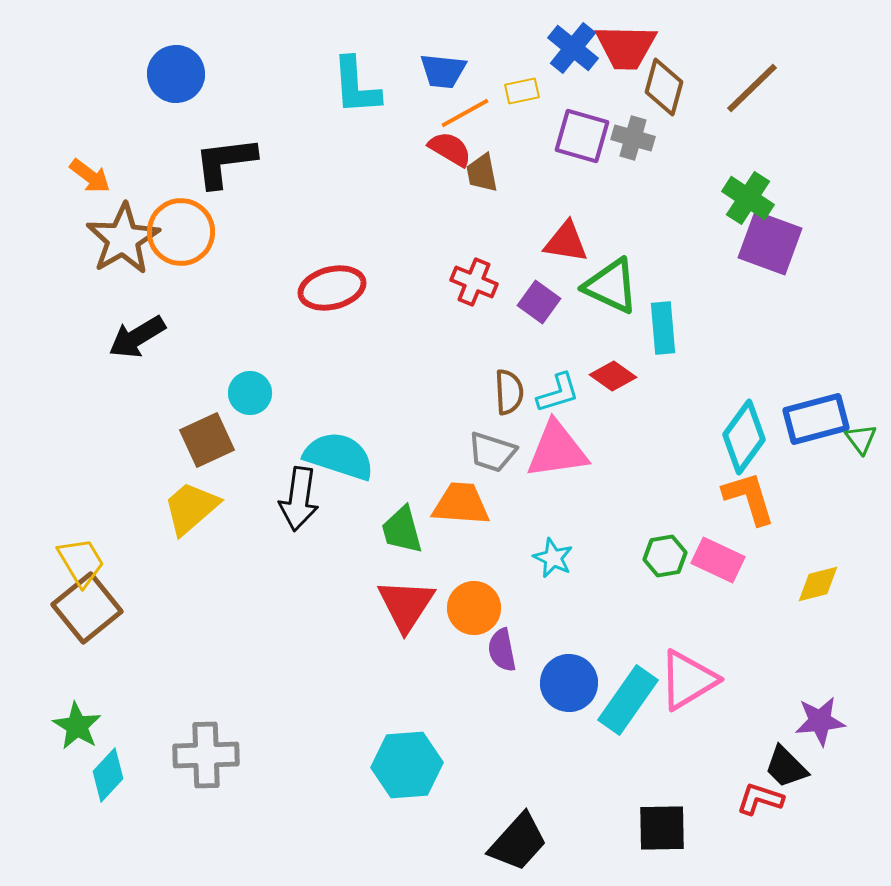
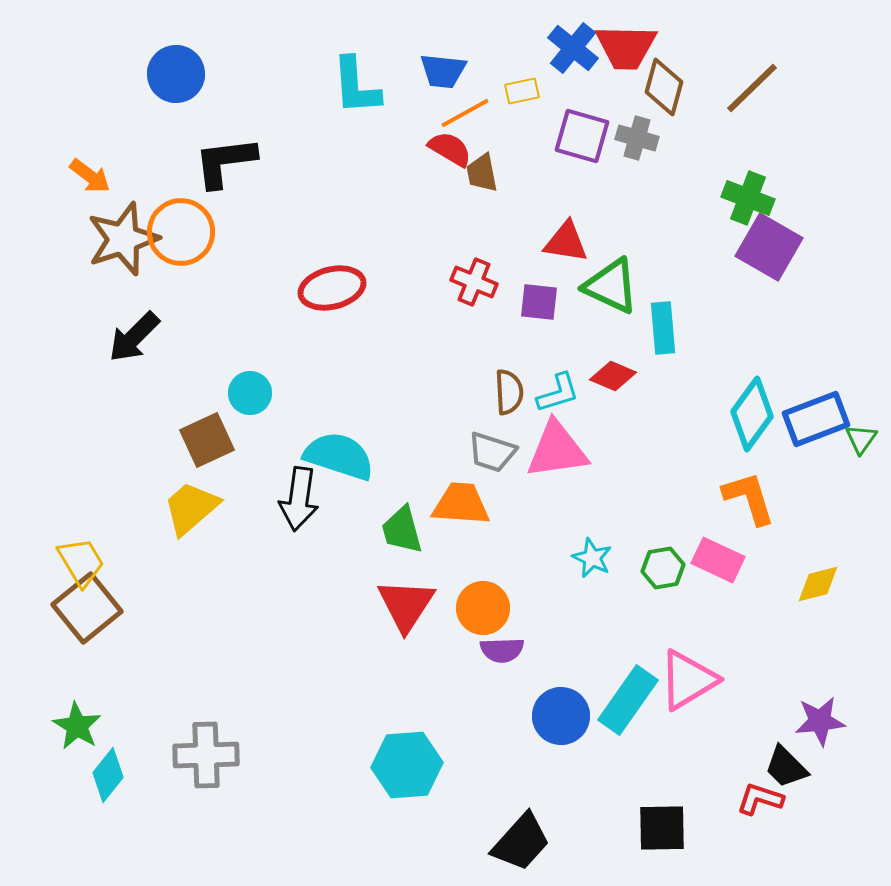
gray cross at (633, 138): moved 4 px right
green cross at (748, 198): rotated 12 degrees counterclockwise
brown star at (123, 239): rotated 12 degrees clockwise
purple square at (770, 243): moved 1 px left, 4 px down; rotated 10 degrees clockwise
purple square at (539, 302): rotated 30 degrees counterclockwise
black arrow at (137, 337): moved 3 px left; rotated 14 degrees counterclockwise
red diamond at (613, 376): rotated 12 degrees counterclockwise
blue rectangle at (816, 419): rotated 6 degrees counterclockwise
cyan diamond at (744, 437): moved 8 px right, 23 px up
green triangle at (861, 439): rotated 12 degrees clockwise
green hexagon at (665, 556): moved 2 px left, 12 px down
cyan star at (553, 558): moved 39 px right
orange circle at (474, 608): moved 9 px right
purple semicircle at (502, 650): rotated 81 degrees counterclockwise
blue circle at (569, 683): moved 8 px left, 33 px down
cyan diamond at (108, 775): rotated 4 degrees counterclockwise
black trapezoid at (518, 842): moved 3 px right
